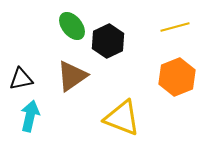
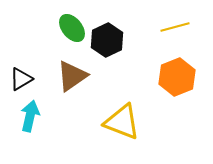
green ellipse: moved 2 px down
black hexagon: moved 1 px left, 1 px up
black triangle: rotated 20 degrees counterclockwise
yellow triangle: moved 4 px down
